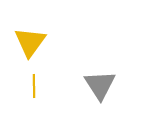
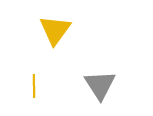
yellow triangle: moved 25 px right, 12 px up
